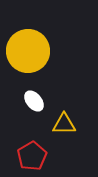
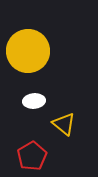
white ellipse: rotated 55 degrees counterclockwise
yellow triangle: rotated 40 degrees clockwise
